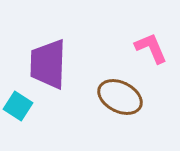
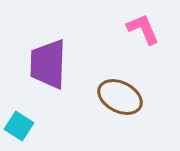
pink L-shape: moved 8 px left, 19 px up
cyan square: moved 1 px right, 20 px down
